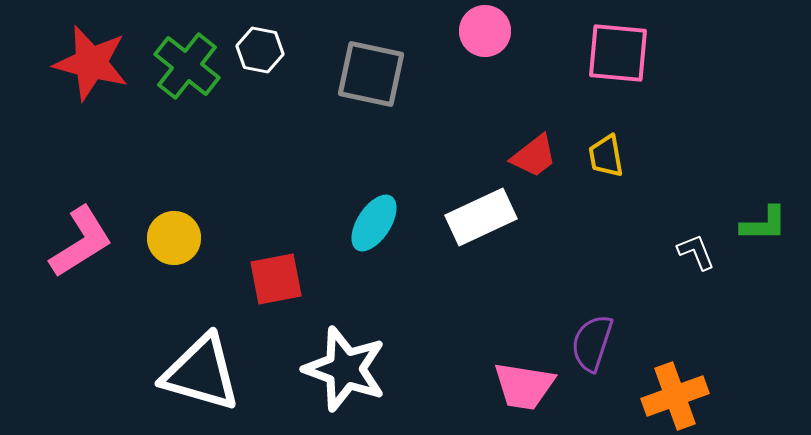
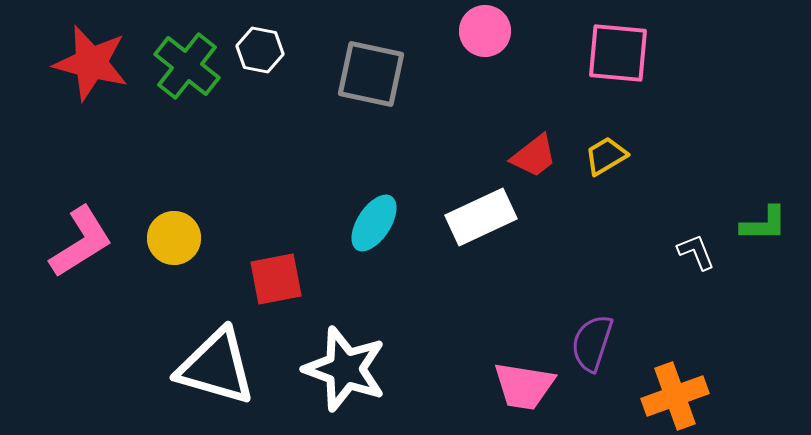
yellow trapezoid: rotated 69 degrees clockwise
white triangle: moved 15 px right, 6 px up
